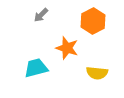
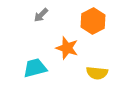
cyan trapezoid: moved 1 px left
